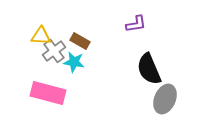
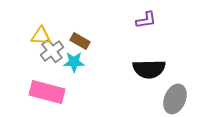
purple L-shape: moved 10 px right, 4 px up
gray cross: moved 2 px left
cyan star: rotated 10 degrees counterclockwise
black semicircle: rotated 68 degrees counterclockwise
pink rectangle: moved 1 px left, 1 px up
gray ellipse: moved 10 px right
